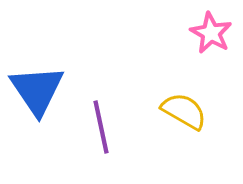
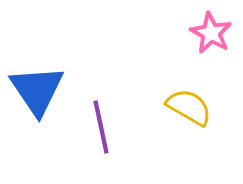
yellow semicircle: moved 5 px right, 4 px up
